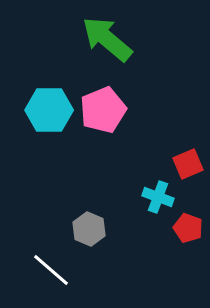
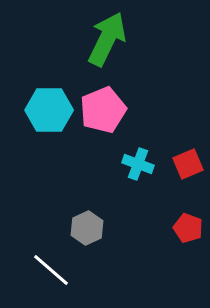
green arrow: rotated 76 degrees clockwise
cyan cross: moved 20 px left, 33 px up
gray hexagon: moved 2 px left, 1 px up; rotated 12 degrees clockwise
